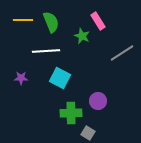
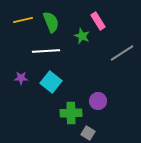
yellow line: rotated 12 degrees counterclockwise
cyan square: moved 9 px left, 4 px down; rotated 10 degrees clockwise
